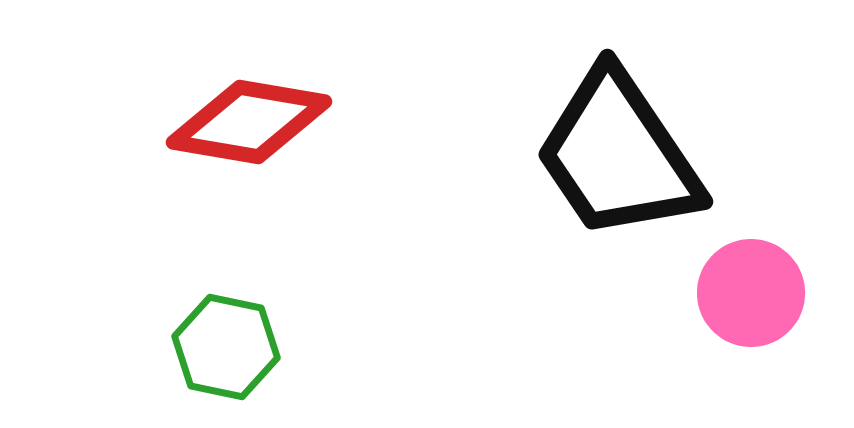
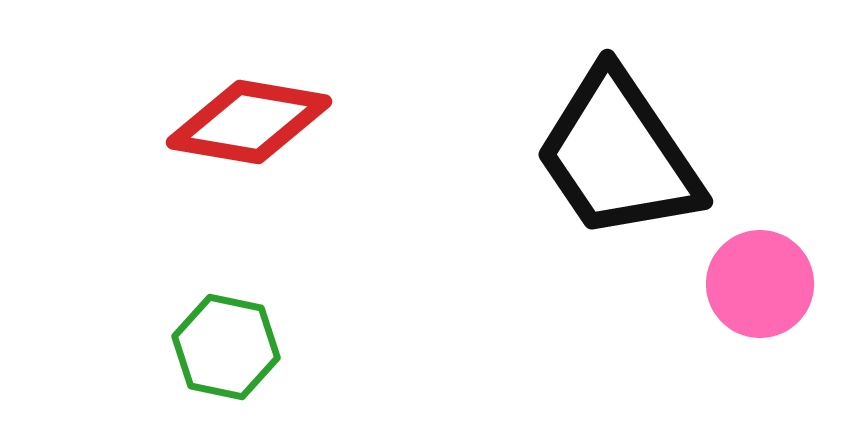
pink circle: moved 9 px right, 9 px up
